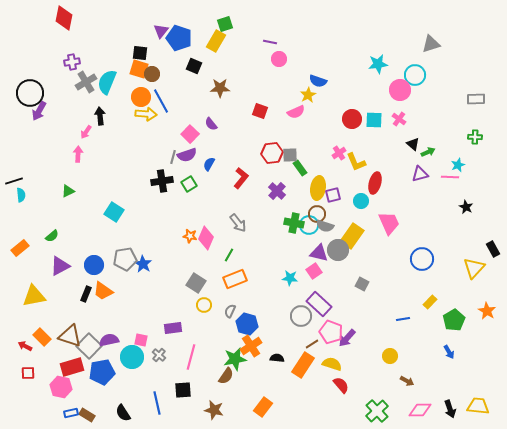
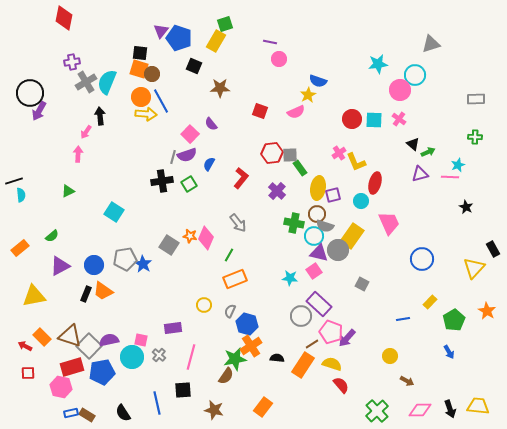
cyan circle at (309, 225): moved 5 px right, 11 px down
gray square at (196, 283): moved 27 px left, 38 px up
